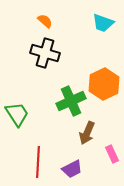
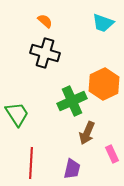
green cross: moved 1 px right
red line: moved 7 px left, 1 px down
purple trapezoid: rotated 50 degrees counterclockwise
